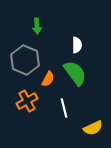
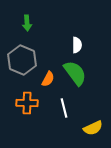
green arrow: moved 10 px left, 3 px up
gray hexagon: moved 3 px left
orange cross: moved 2 px down; rotated 30 degrees clockwise
